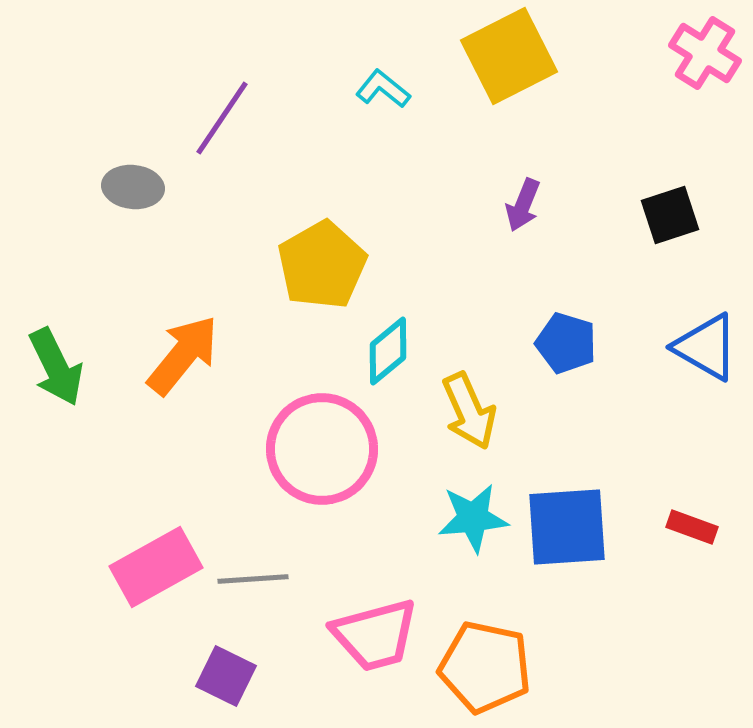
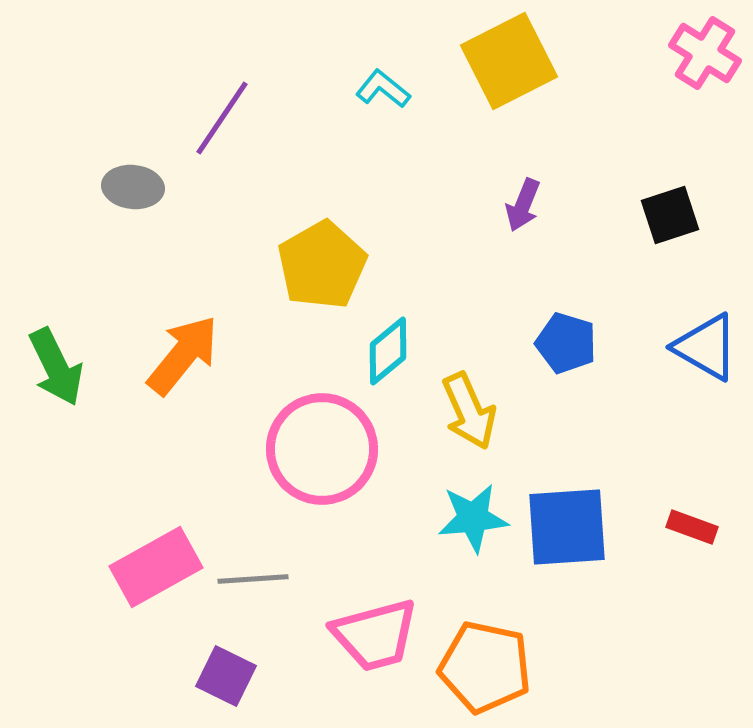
yellow square: moved 5 px down
